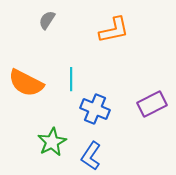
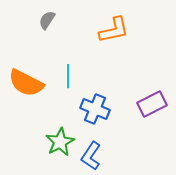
cyan line: moved 3 px left, 3 px up
green star: moved 8 px right
